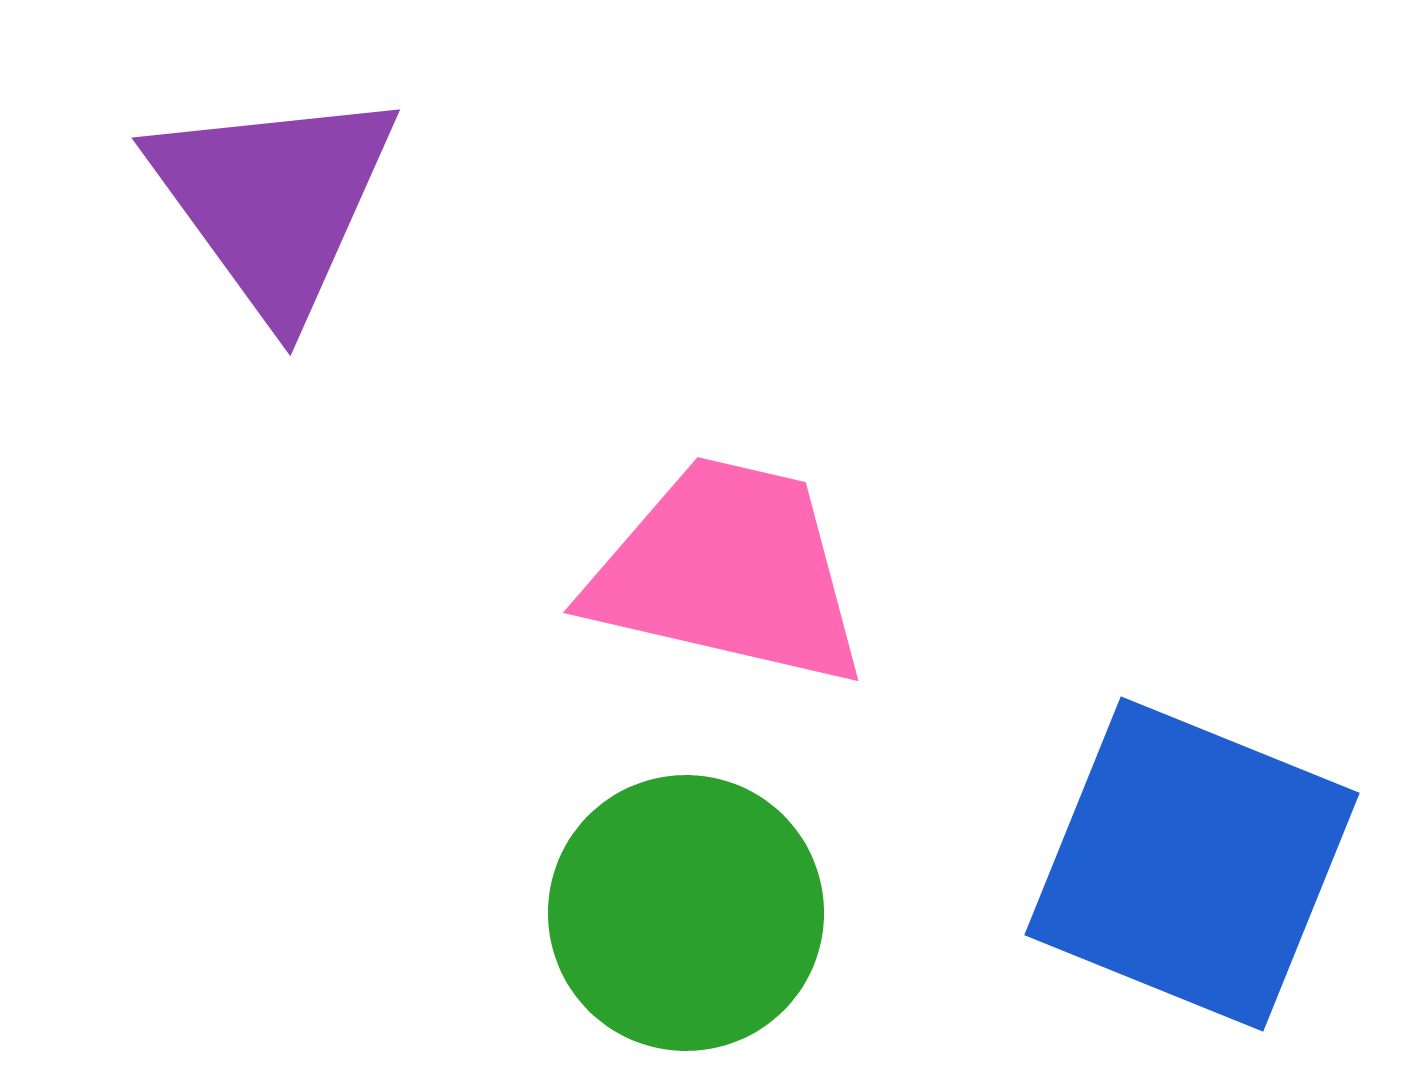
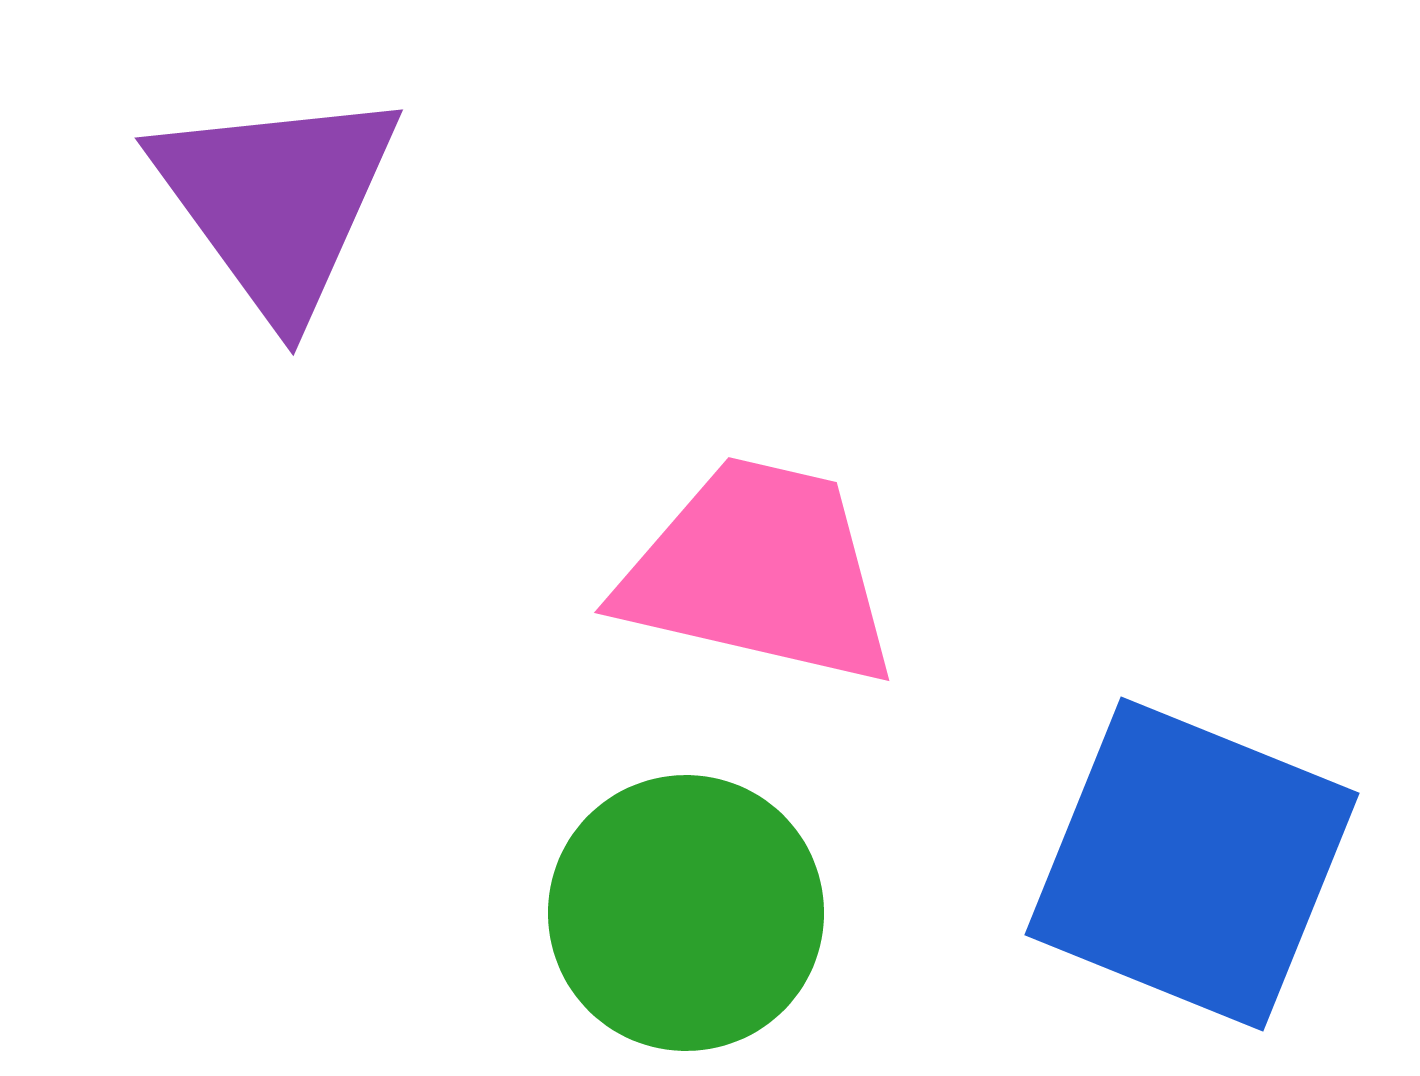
purple triangle: moved 3 px right
pink trapezoid: moved 31 px right
